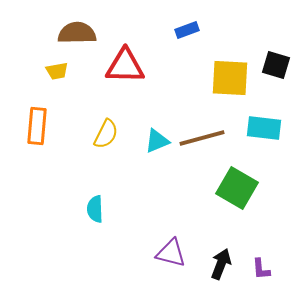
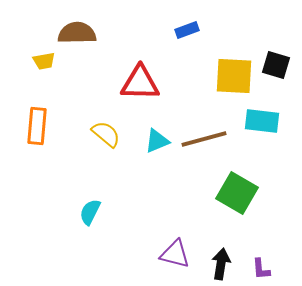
red triangle: moved 15 px right, 17 px down
yellow trapezoid: moved 13 px left, 10 px up
yellow square: moved 4 px right, 2 px up
cyan rectangle: moved 2 px left, 7 px up
yellow semicircle: rotated 76 degrees counterclockwise
brown line: moved 2 px right, 1 px down
green square: moved 5 px down
cyan semicircle: moved 5 px left, 3 px down; rotated 28 degrees clockwise
purple triangle: moved 4 px right, 1 px down
black arrow: rotated 12 degrees counterclockwise
